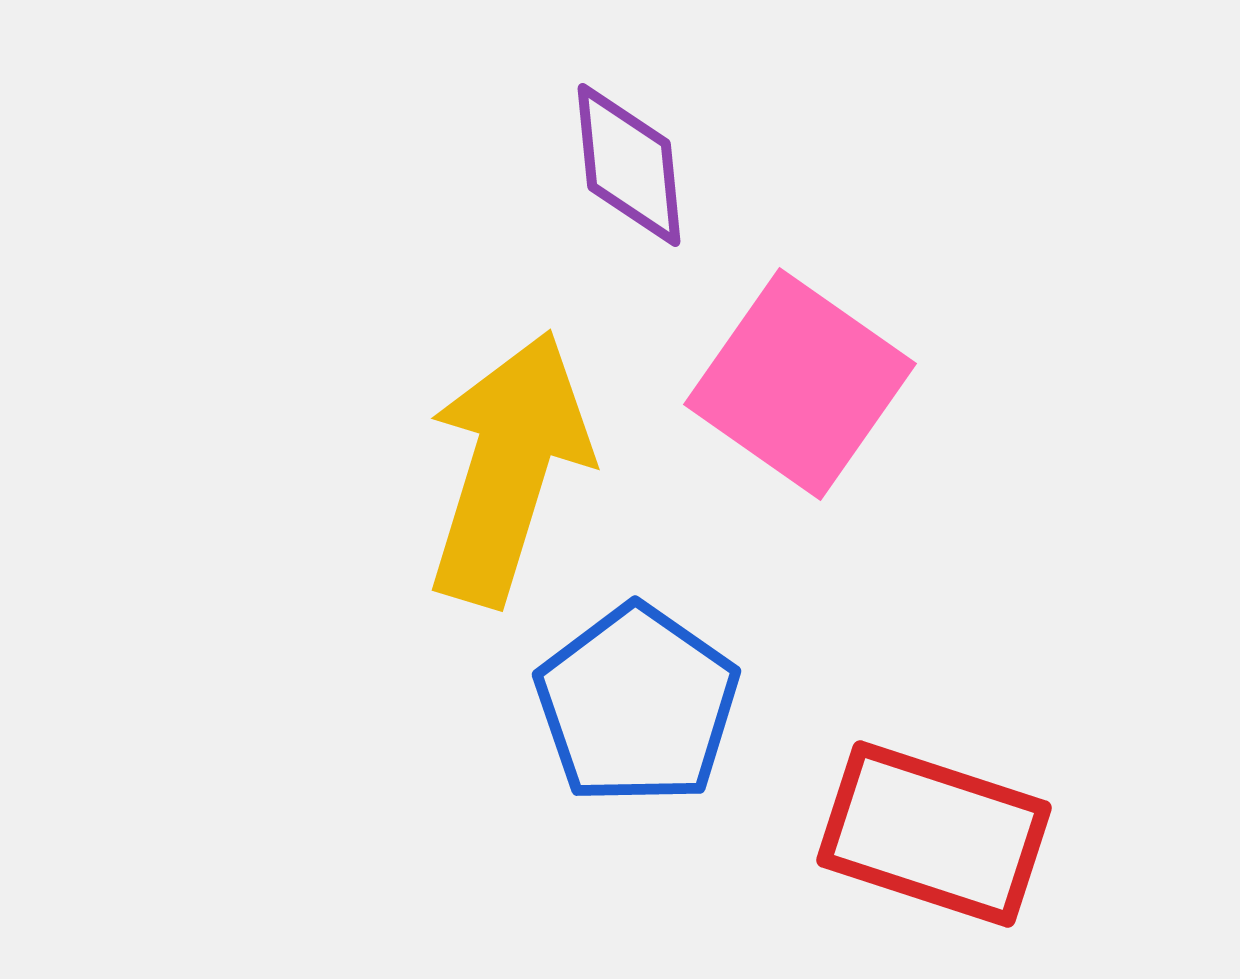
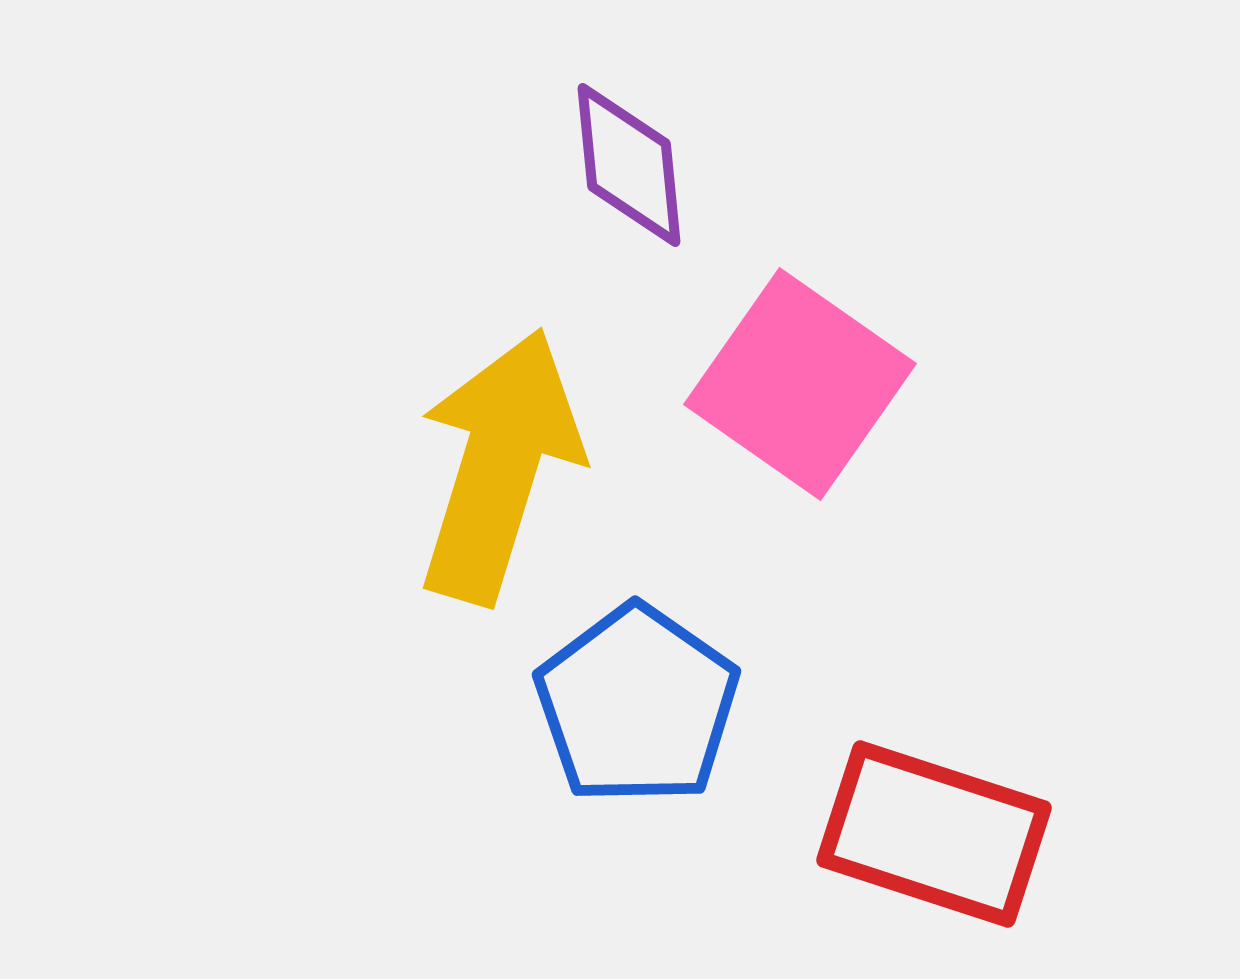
yellow arrow: moved 9 px left, 2 px up
